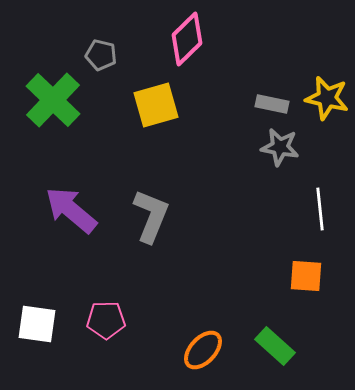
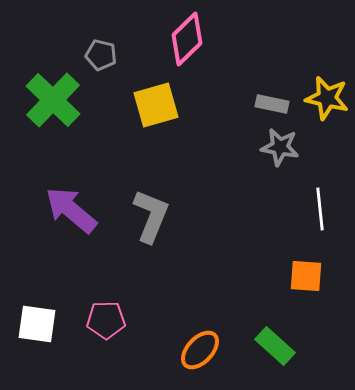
orange ellipse: moved 3 px left
